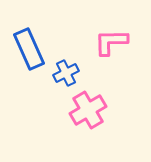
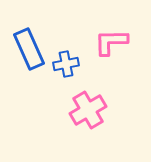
blue cross: moved 9 px up; rotated 15 degrees clockwise
